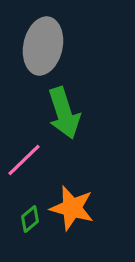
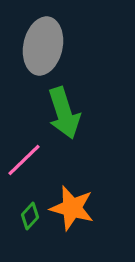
green diamond: moved 3 px up; rotated 8 degrees counterclockwise
